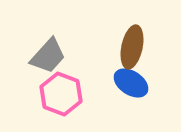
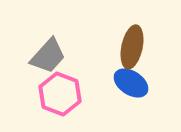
pink hexagon: moved 1 px left
